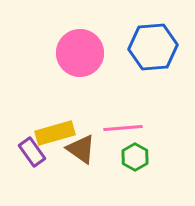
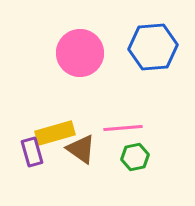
purple rectangle: rotated 20 degrees clockwise
green hexagon: rotated 20 degrees clockwise
